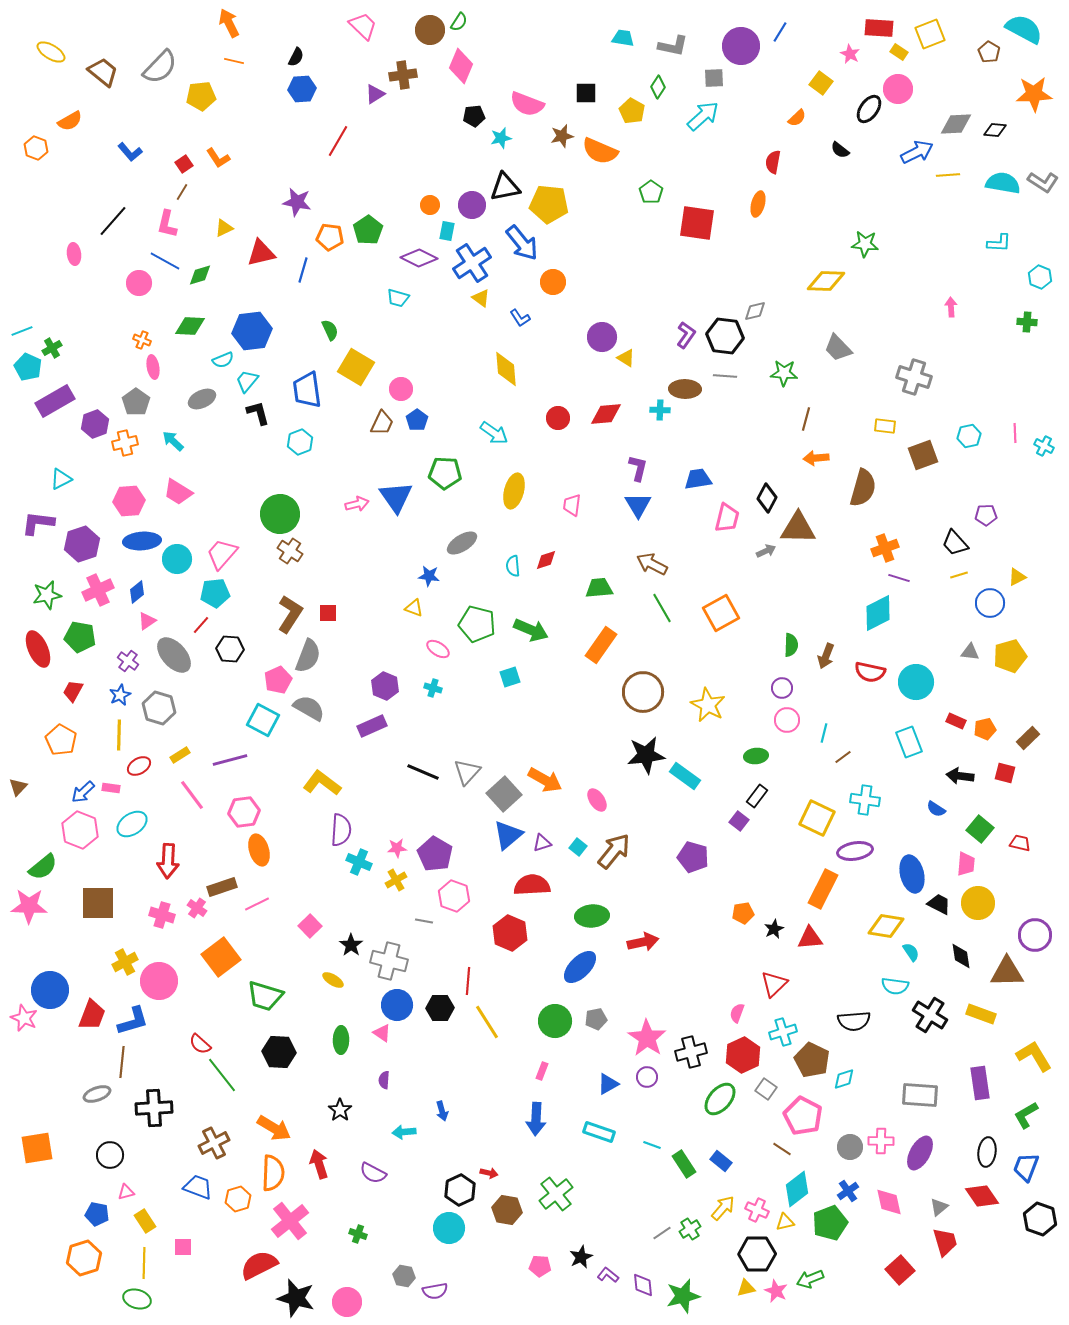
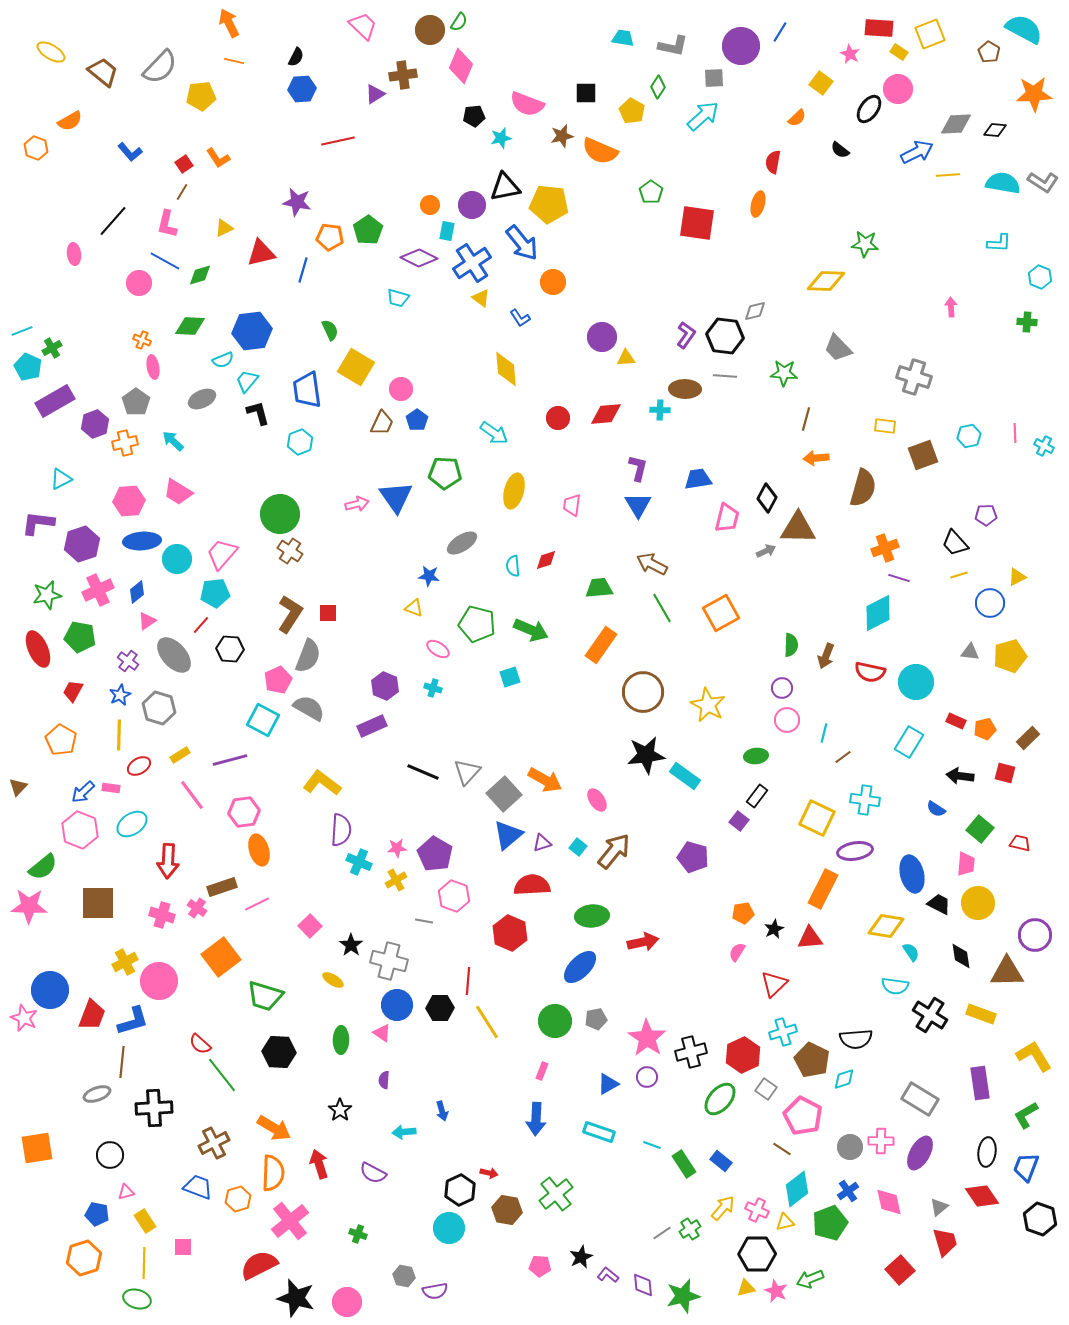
red line at (338, 141): rotated 48 degrees clockwise
yellow triangle at (626, 358): rotated 36 degrees counterclockwise
cyan rectangle at (909, 742): rotated 52 degrees clockwise
pink semicircle at (737, 1013): moved 61 px up; rotated 12 degrees clockwise
black semicircle at (854, 1021): moved 2 px right, 18 px down
gray rectangle at (920, 1095): moved 4 px down; rotated 27 degrees clockwise
